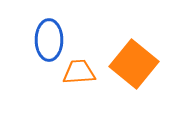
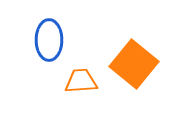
orange trapezoid: moved 2 px right, 9 px down
